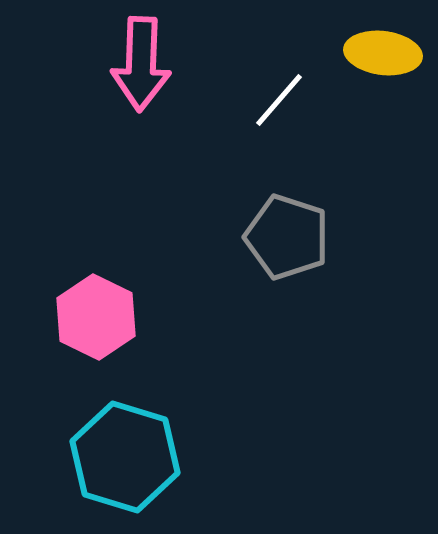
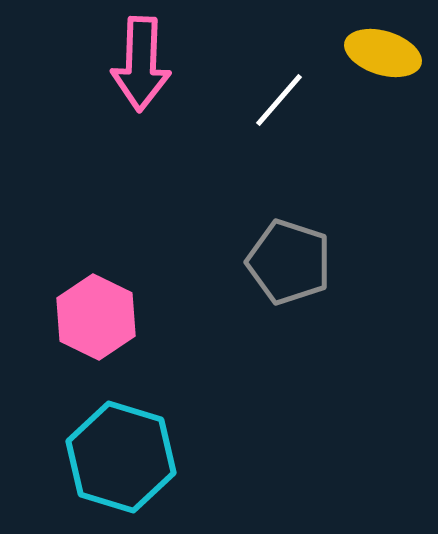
yellow ellipse: rotated 10 degrees clockwise
gray pentagon: moved 2 px right, 25 px down
cyan hexagon: moved 4 px left
